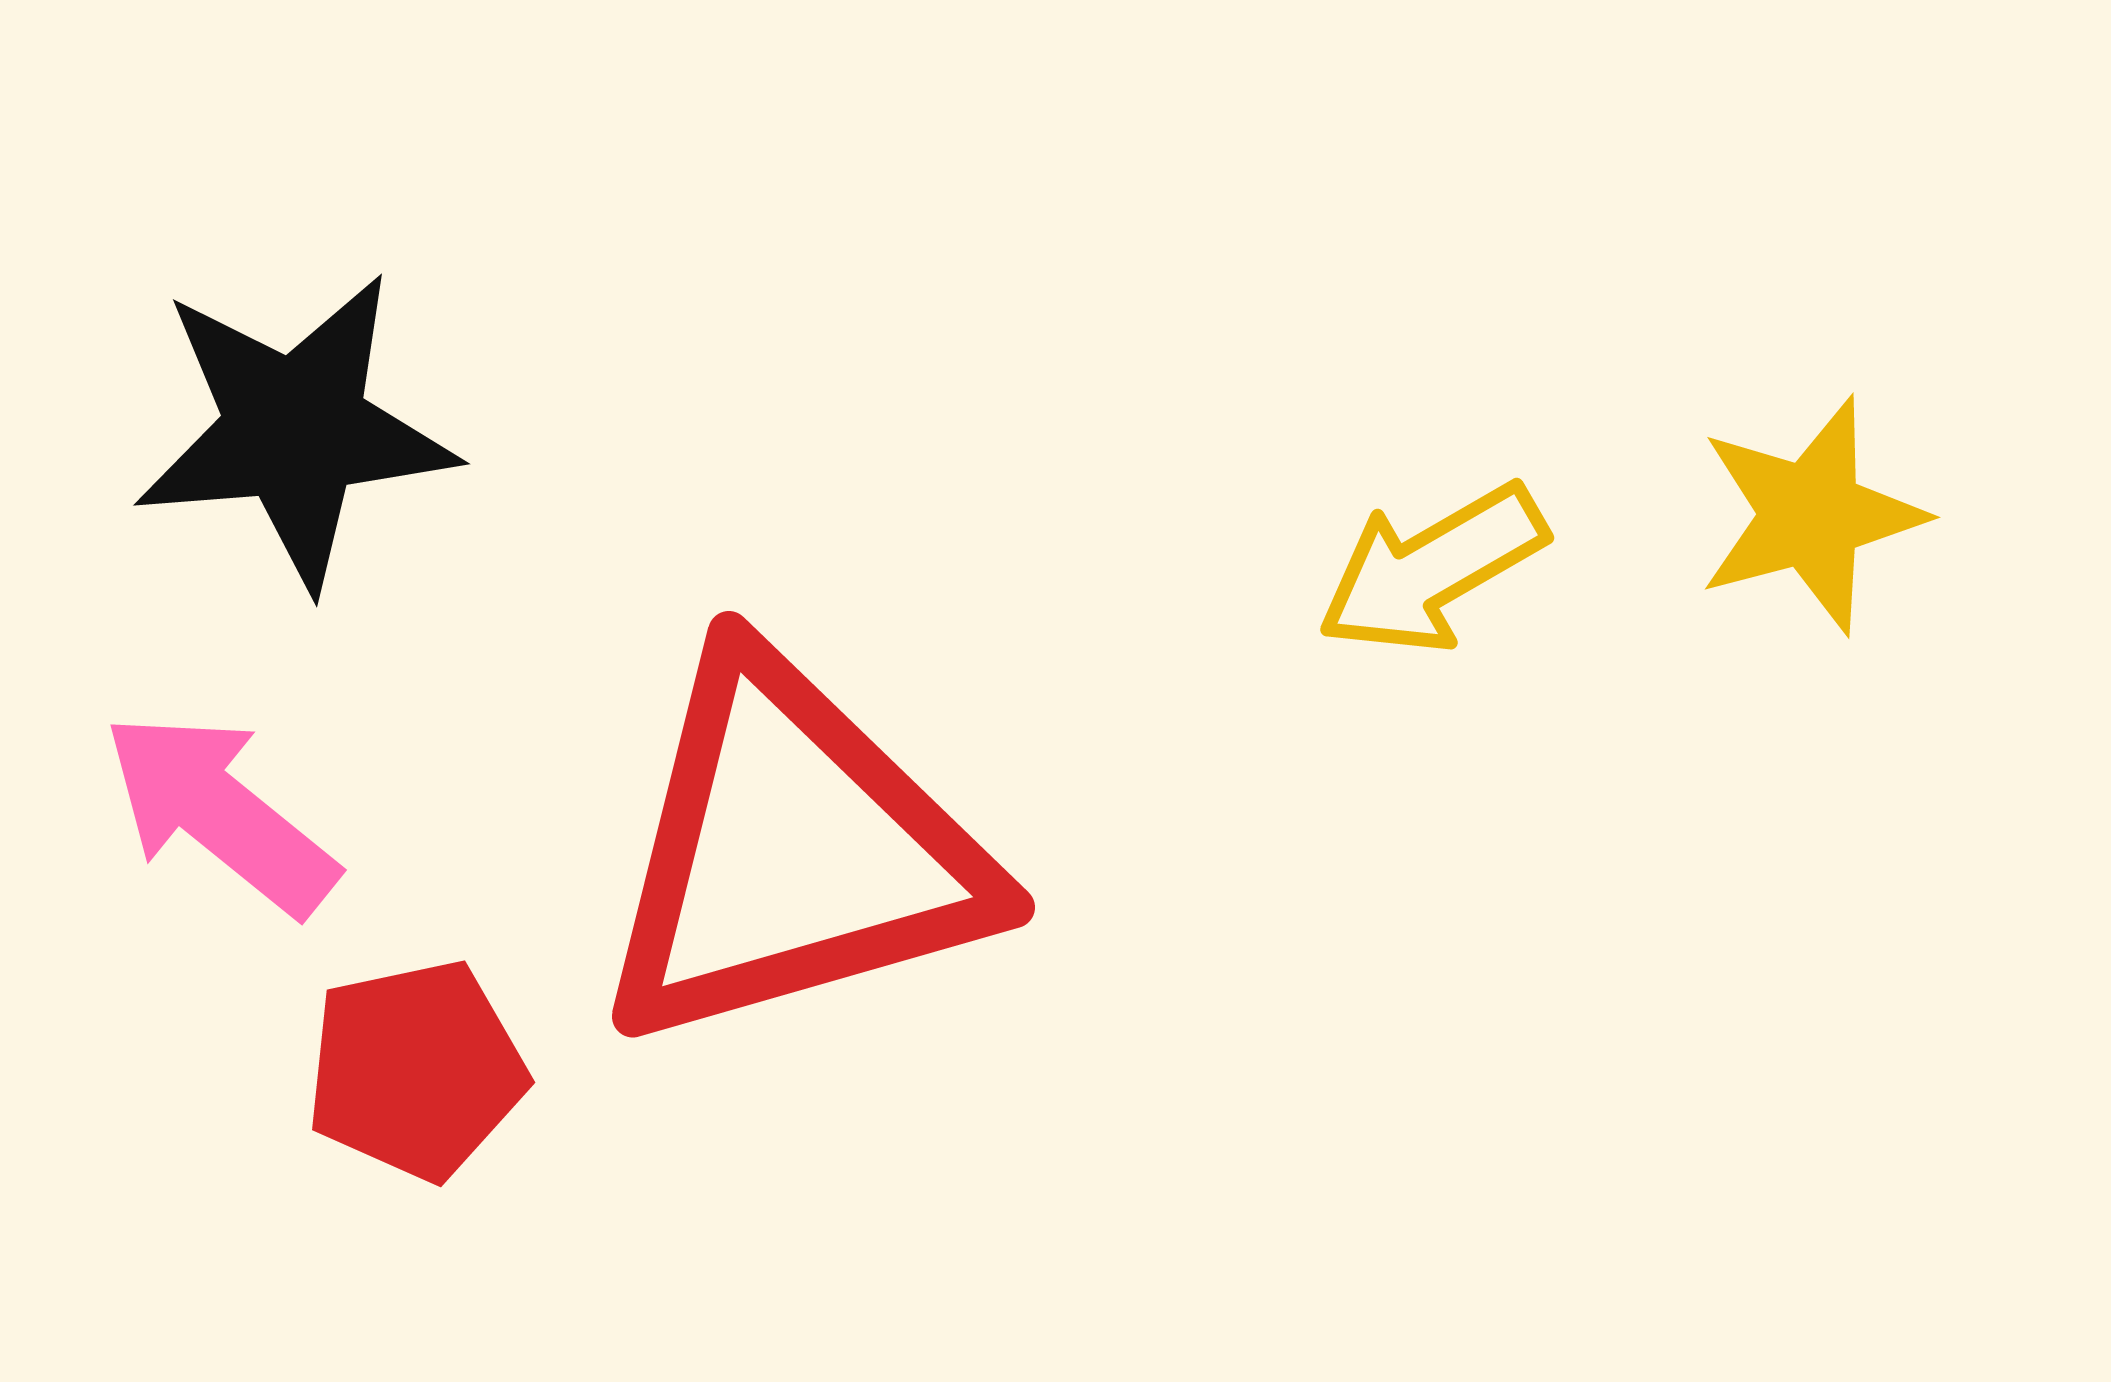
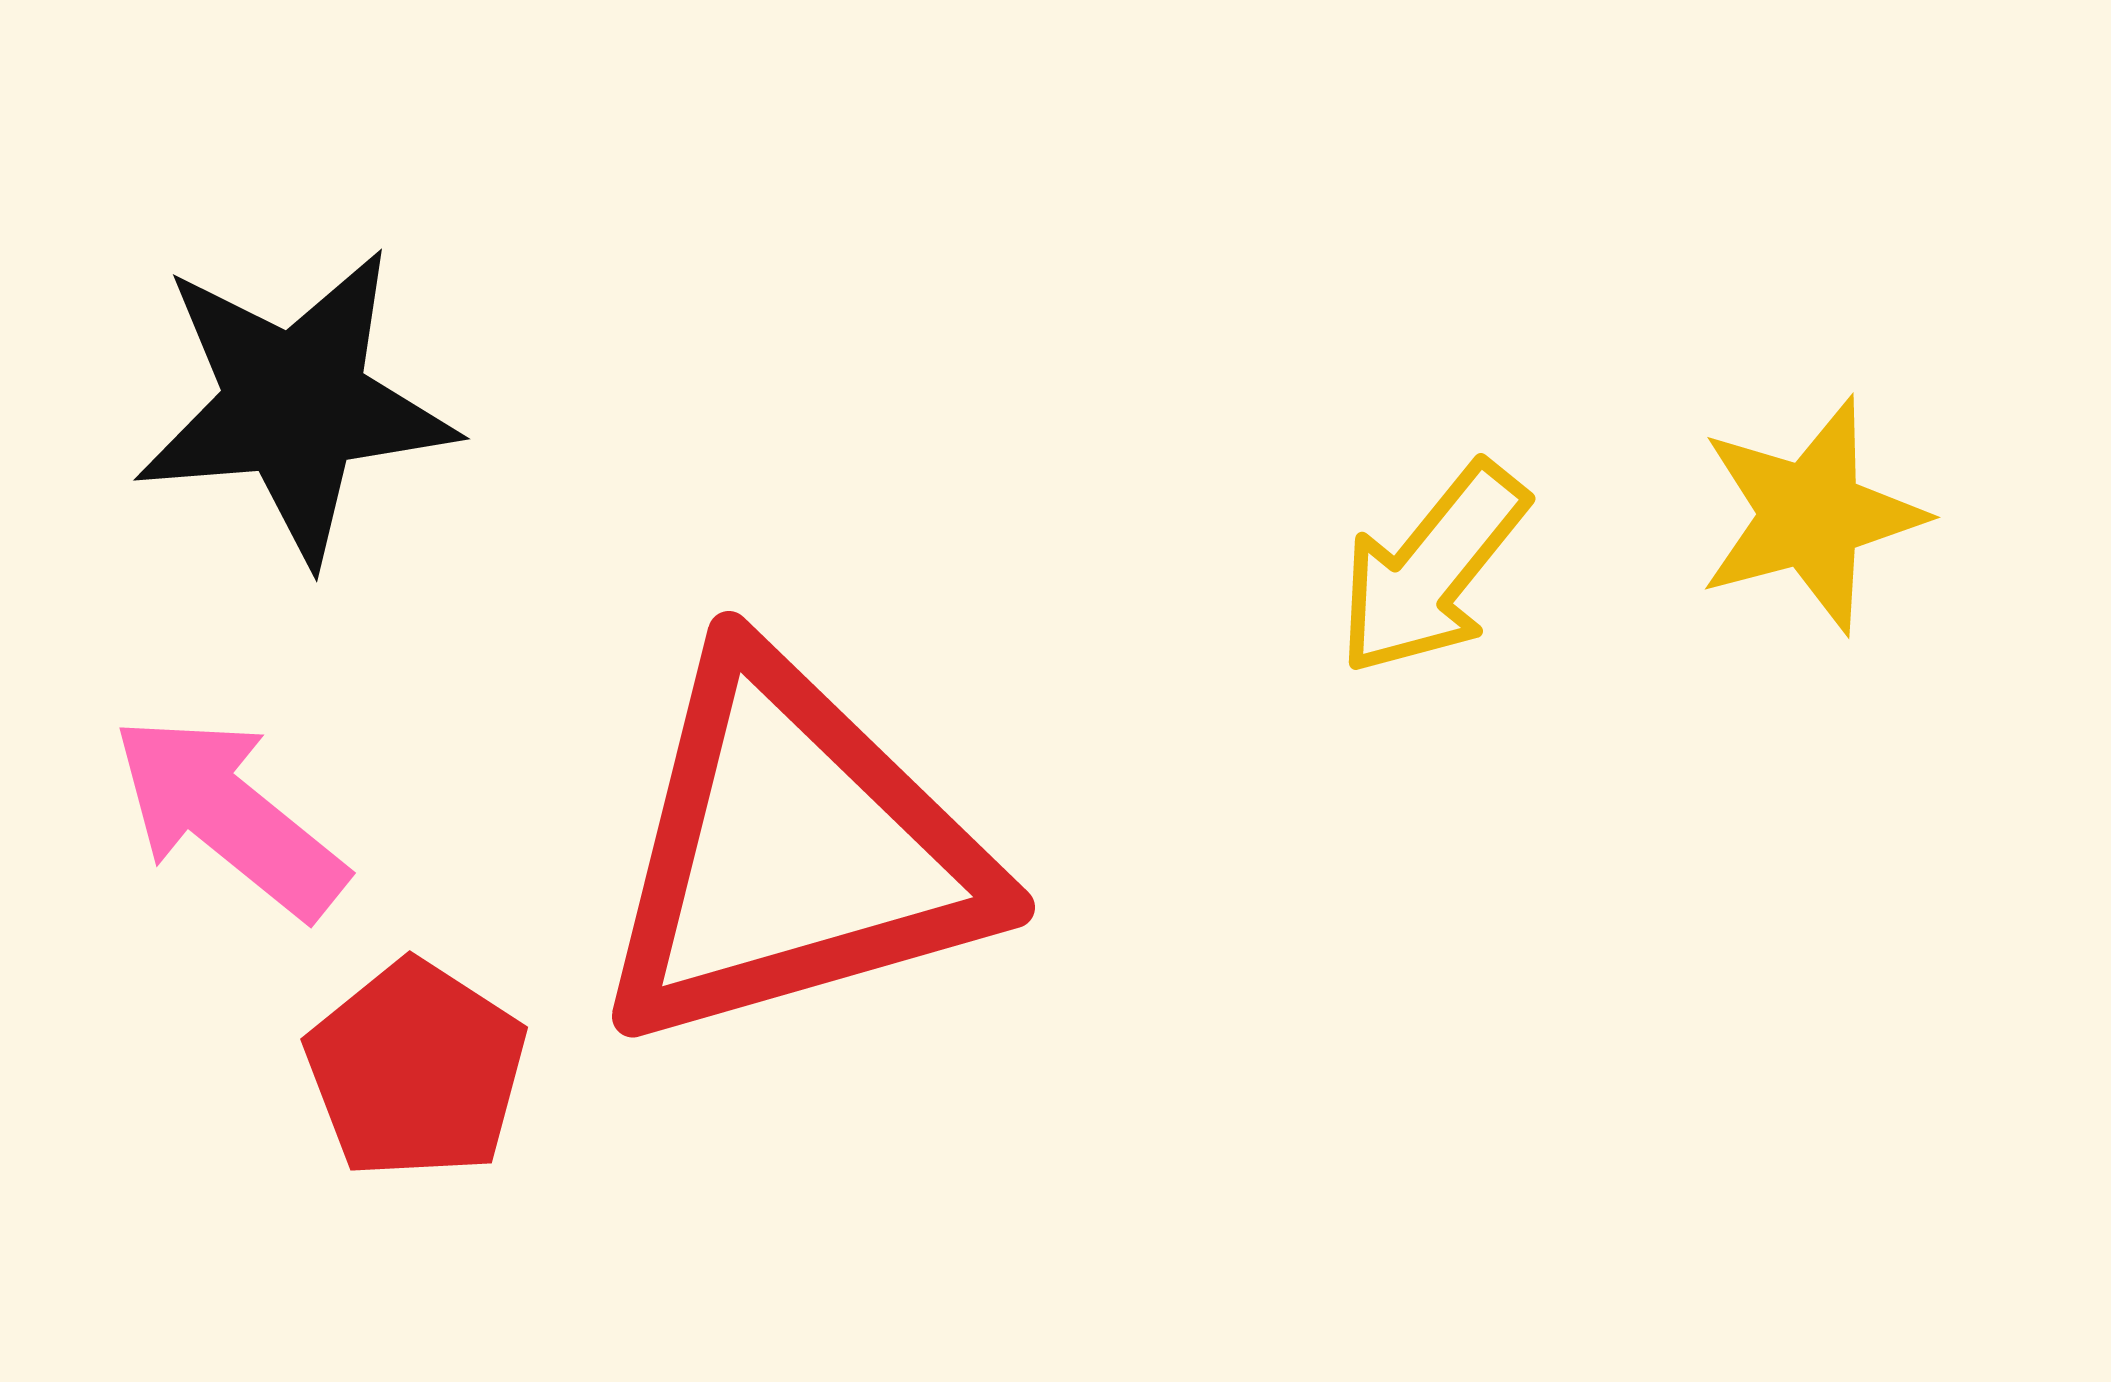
black star: moved 25 px up
yellow arrow: rotated 21 degrees counterclockwise
pink arrow: moved 9 px right, 3 px down
red pentagon: rotated 27 degrees counterclockwise
